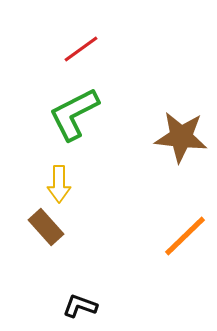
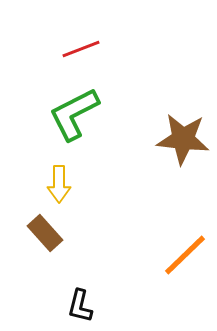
red line: rotated 15 degrees clockwise
brown star: moved 2 px right, 2 px down
brown rectangle: moved 1 px left, 6 px down
orange line: moved 19 px down
black L-shape: rotated 96 degrees counterclockwise
